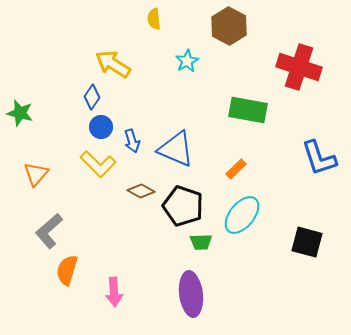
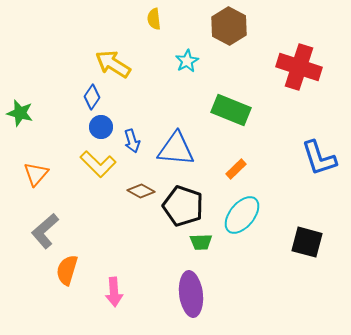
green rectangle: moved 17 px left; rotated 12 degrees clockwise
blue triangle: rotated 18 degrees counterclockwise
gray L-shape: moved 4 px left
